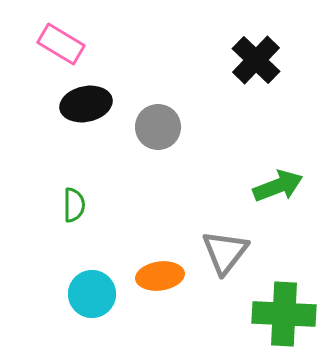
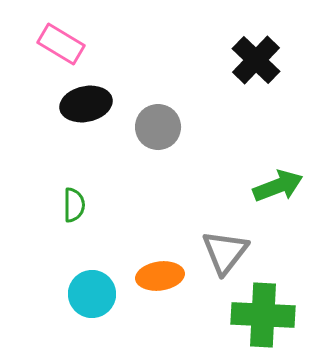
green cross: moved 21 px left, 1 px down
